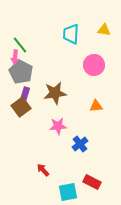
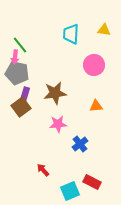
gray pentagon: moved 4 px left, 1 px down; rotated 15 degrees counterclockwise
pink star: moved 2 px up
cyan square: moved 2 px right, 1 px up; rotated 12 degrees counterclockwise
